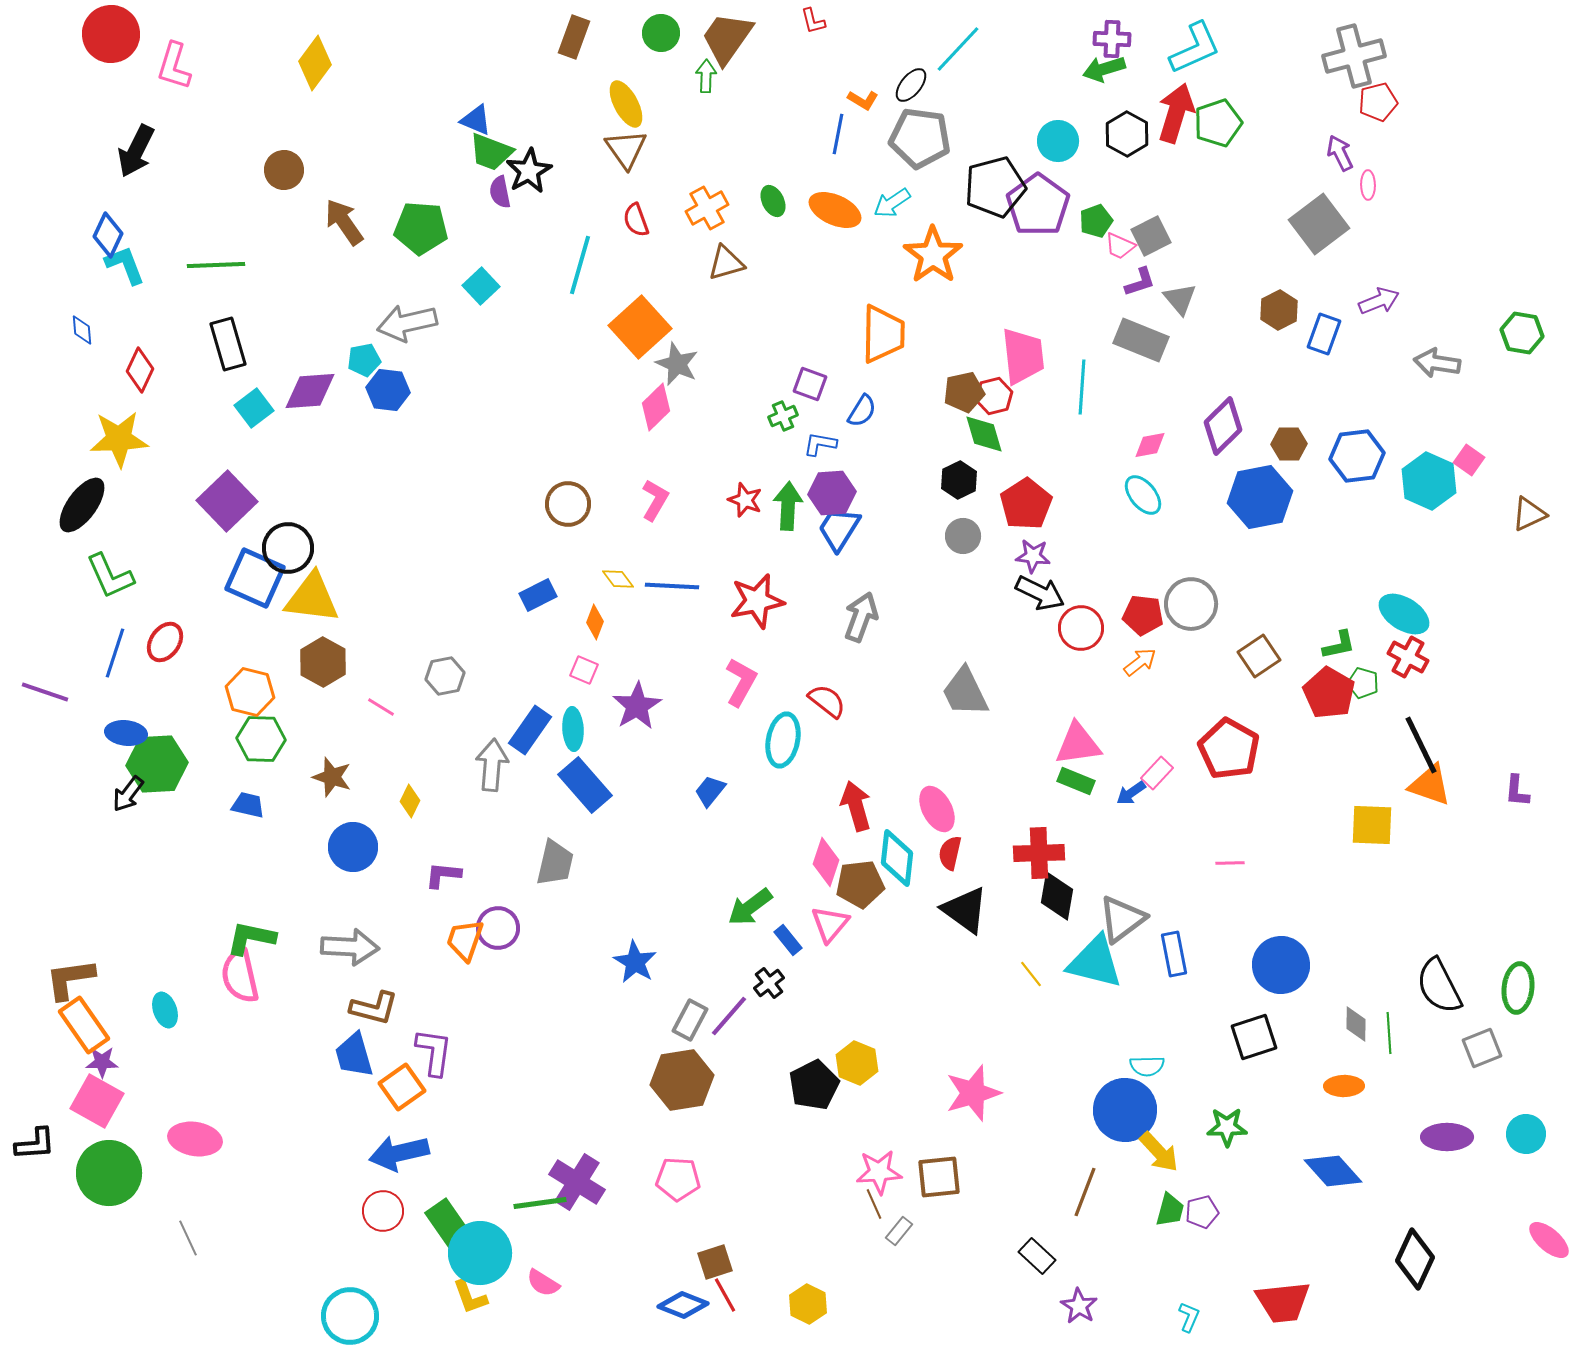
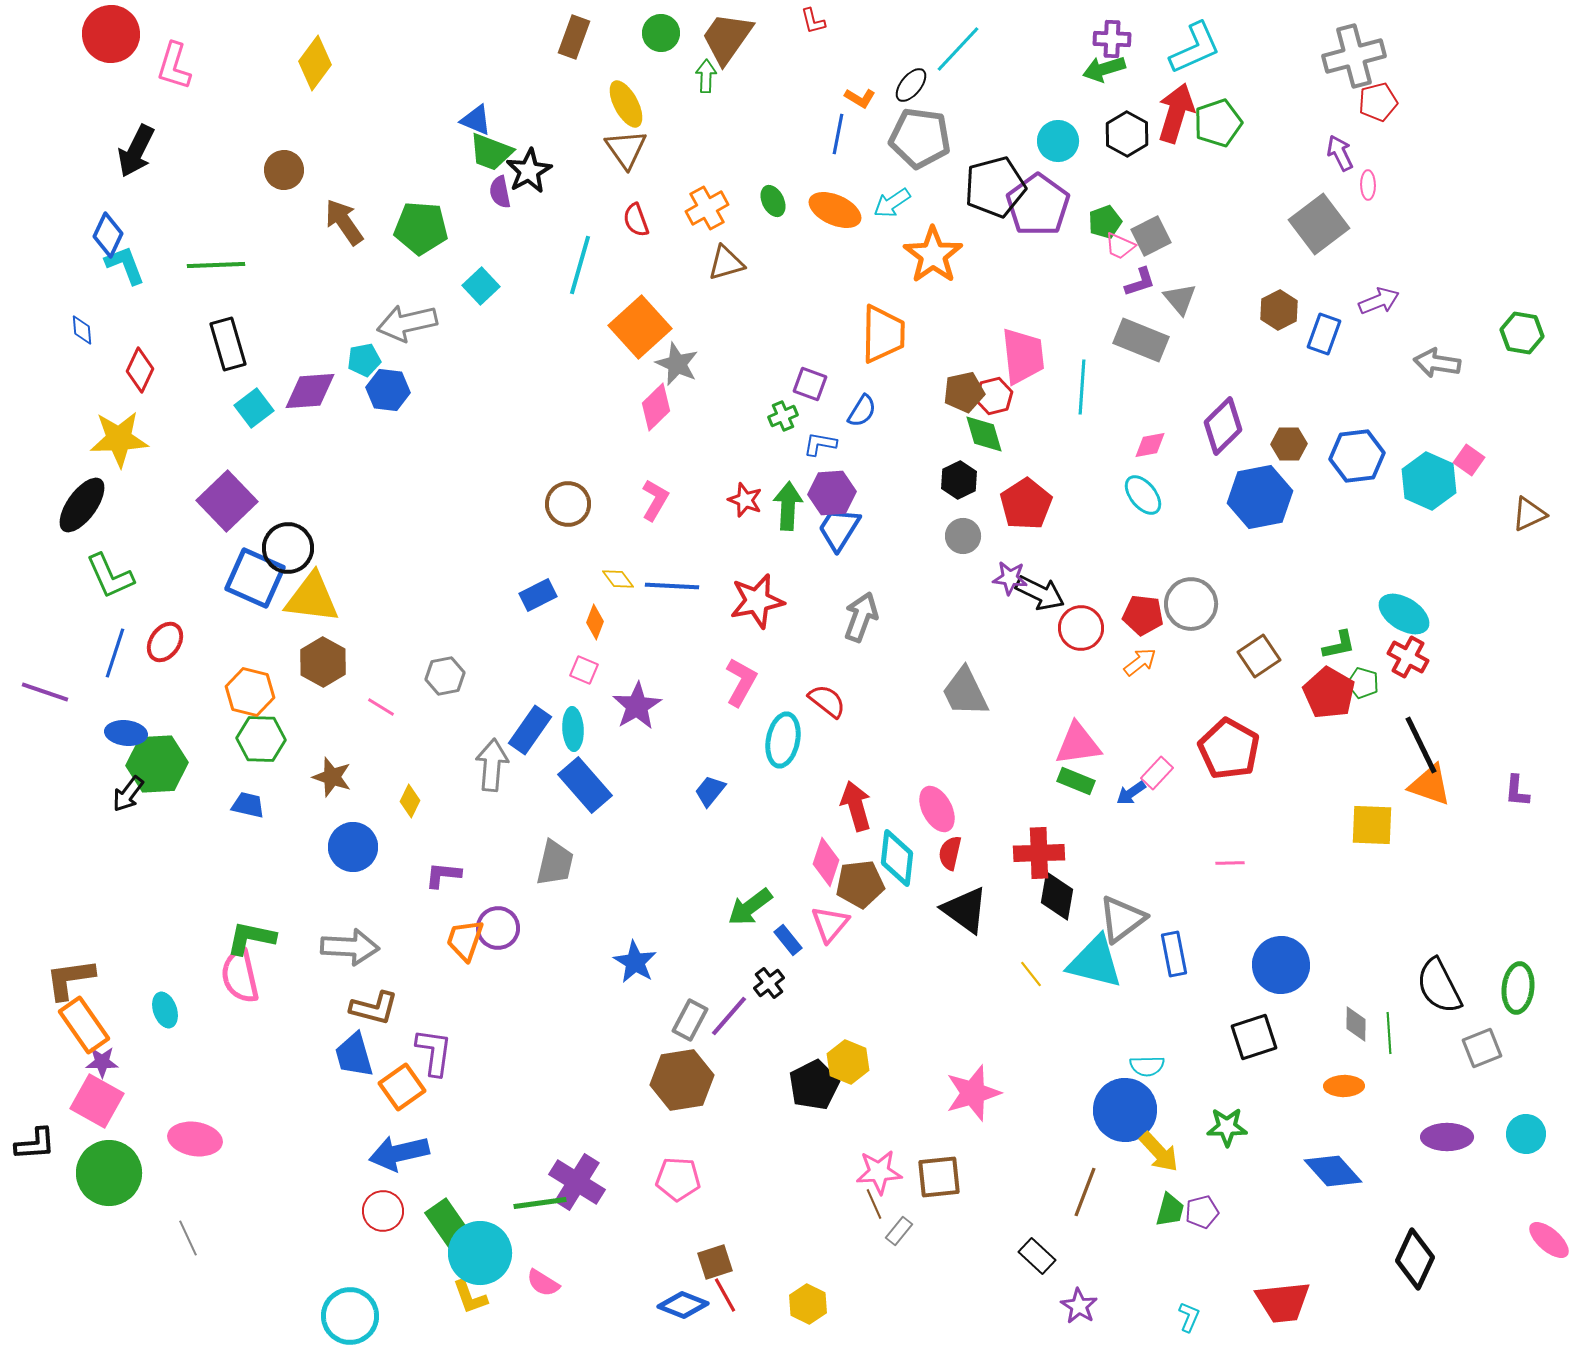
orange L-shape at (863, 100): moved 3 px left, 2 px up
green pentagon at (1096, 221): moved 9 px right, 1 px down
purple star at (1033, 556): moved 23 px left, 22 px down
yellow hexagon at (857, 1063): moved 9 px left, 1 px up
